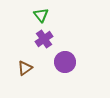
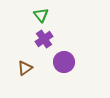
purple circle: moved 1 px left
